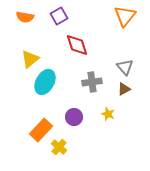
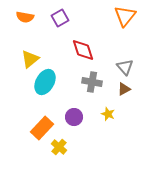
purple square: moved 1 px right, 2 px down
red diamond: moved 6 px right, 5 px down
gray cross: rotated 18 degrees clockwise
orange rectangle: moved 1 px right, 2 px up
